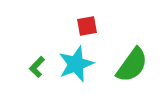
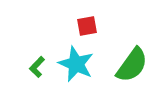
cyan star: rotated 27 degrees counterclockwise
